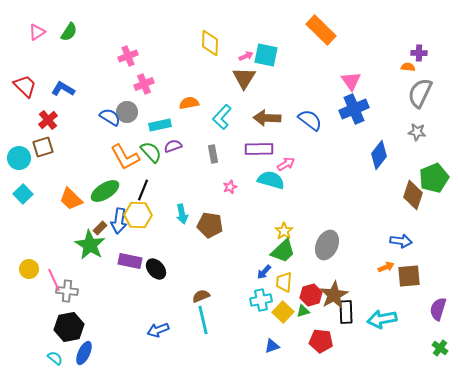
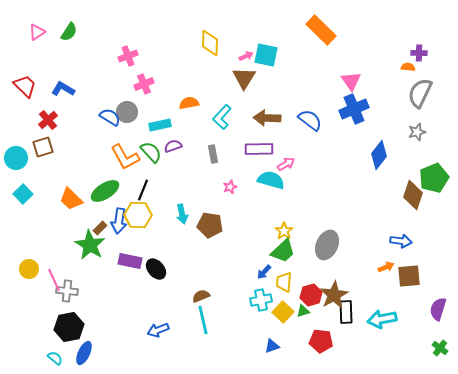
gray star at (417, 132): rotated 24 degrees counterclockwise
cyan circle at (19, 158): moved 3 px left
